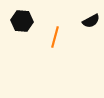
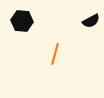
orange line: moved 17 px down
